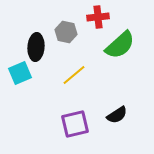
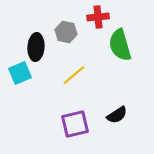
green semicircle: rotated 116 degrees clockwise
